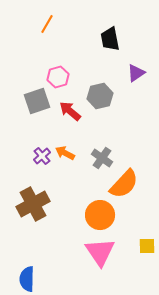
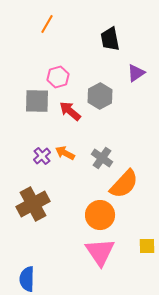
gray hexagon: rotated 15 degrees counterclockwise
gray square: rotated 20 degrees clockwise
